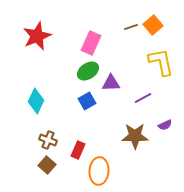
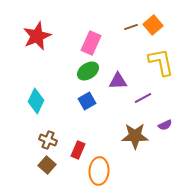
purple triangle: moved 7 px right, 2 px up
